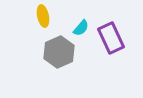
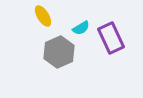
yellow ellipse: rotated 20 degrees counterclockwise
cyan semicircle: rotated 18 degrees clockwise
